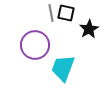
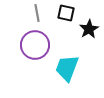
gray line: moved 14 px left
cyan trapezoid: moved 4 px right
